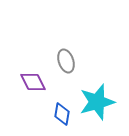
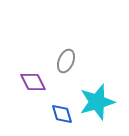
gray ellipse: rotated 40 degrees clockwise
blue diamond: rotated 25 degrees counterclockwise
